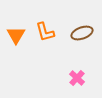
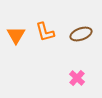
brown ellipse: moved 1 px left, 1 px down
